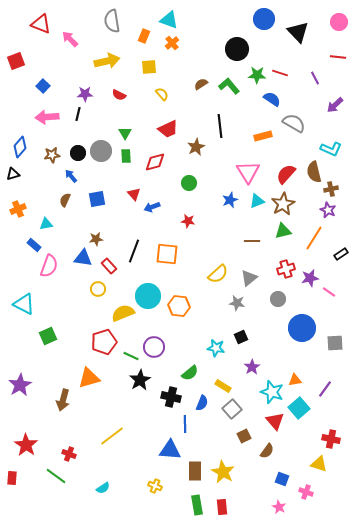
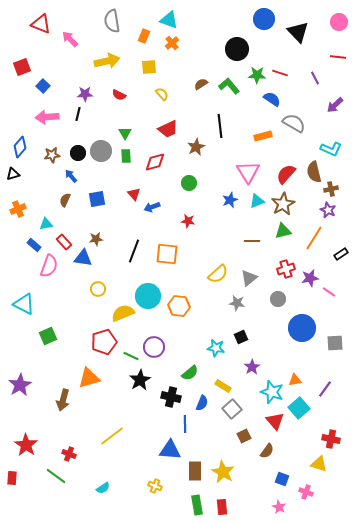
red square at (16, 61): moved 6 px right, 6 px down
red rectangle at (109, 266): moved 45 px left, 24 px up
